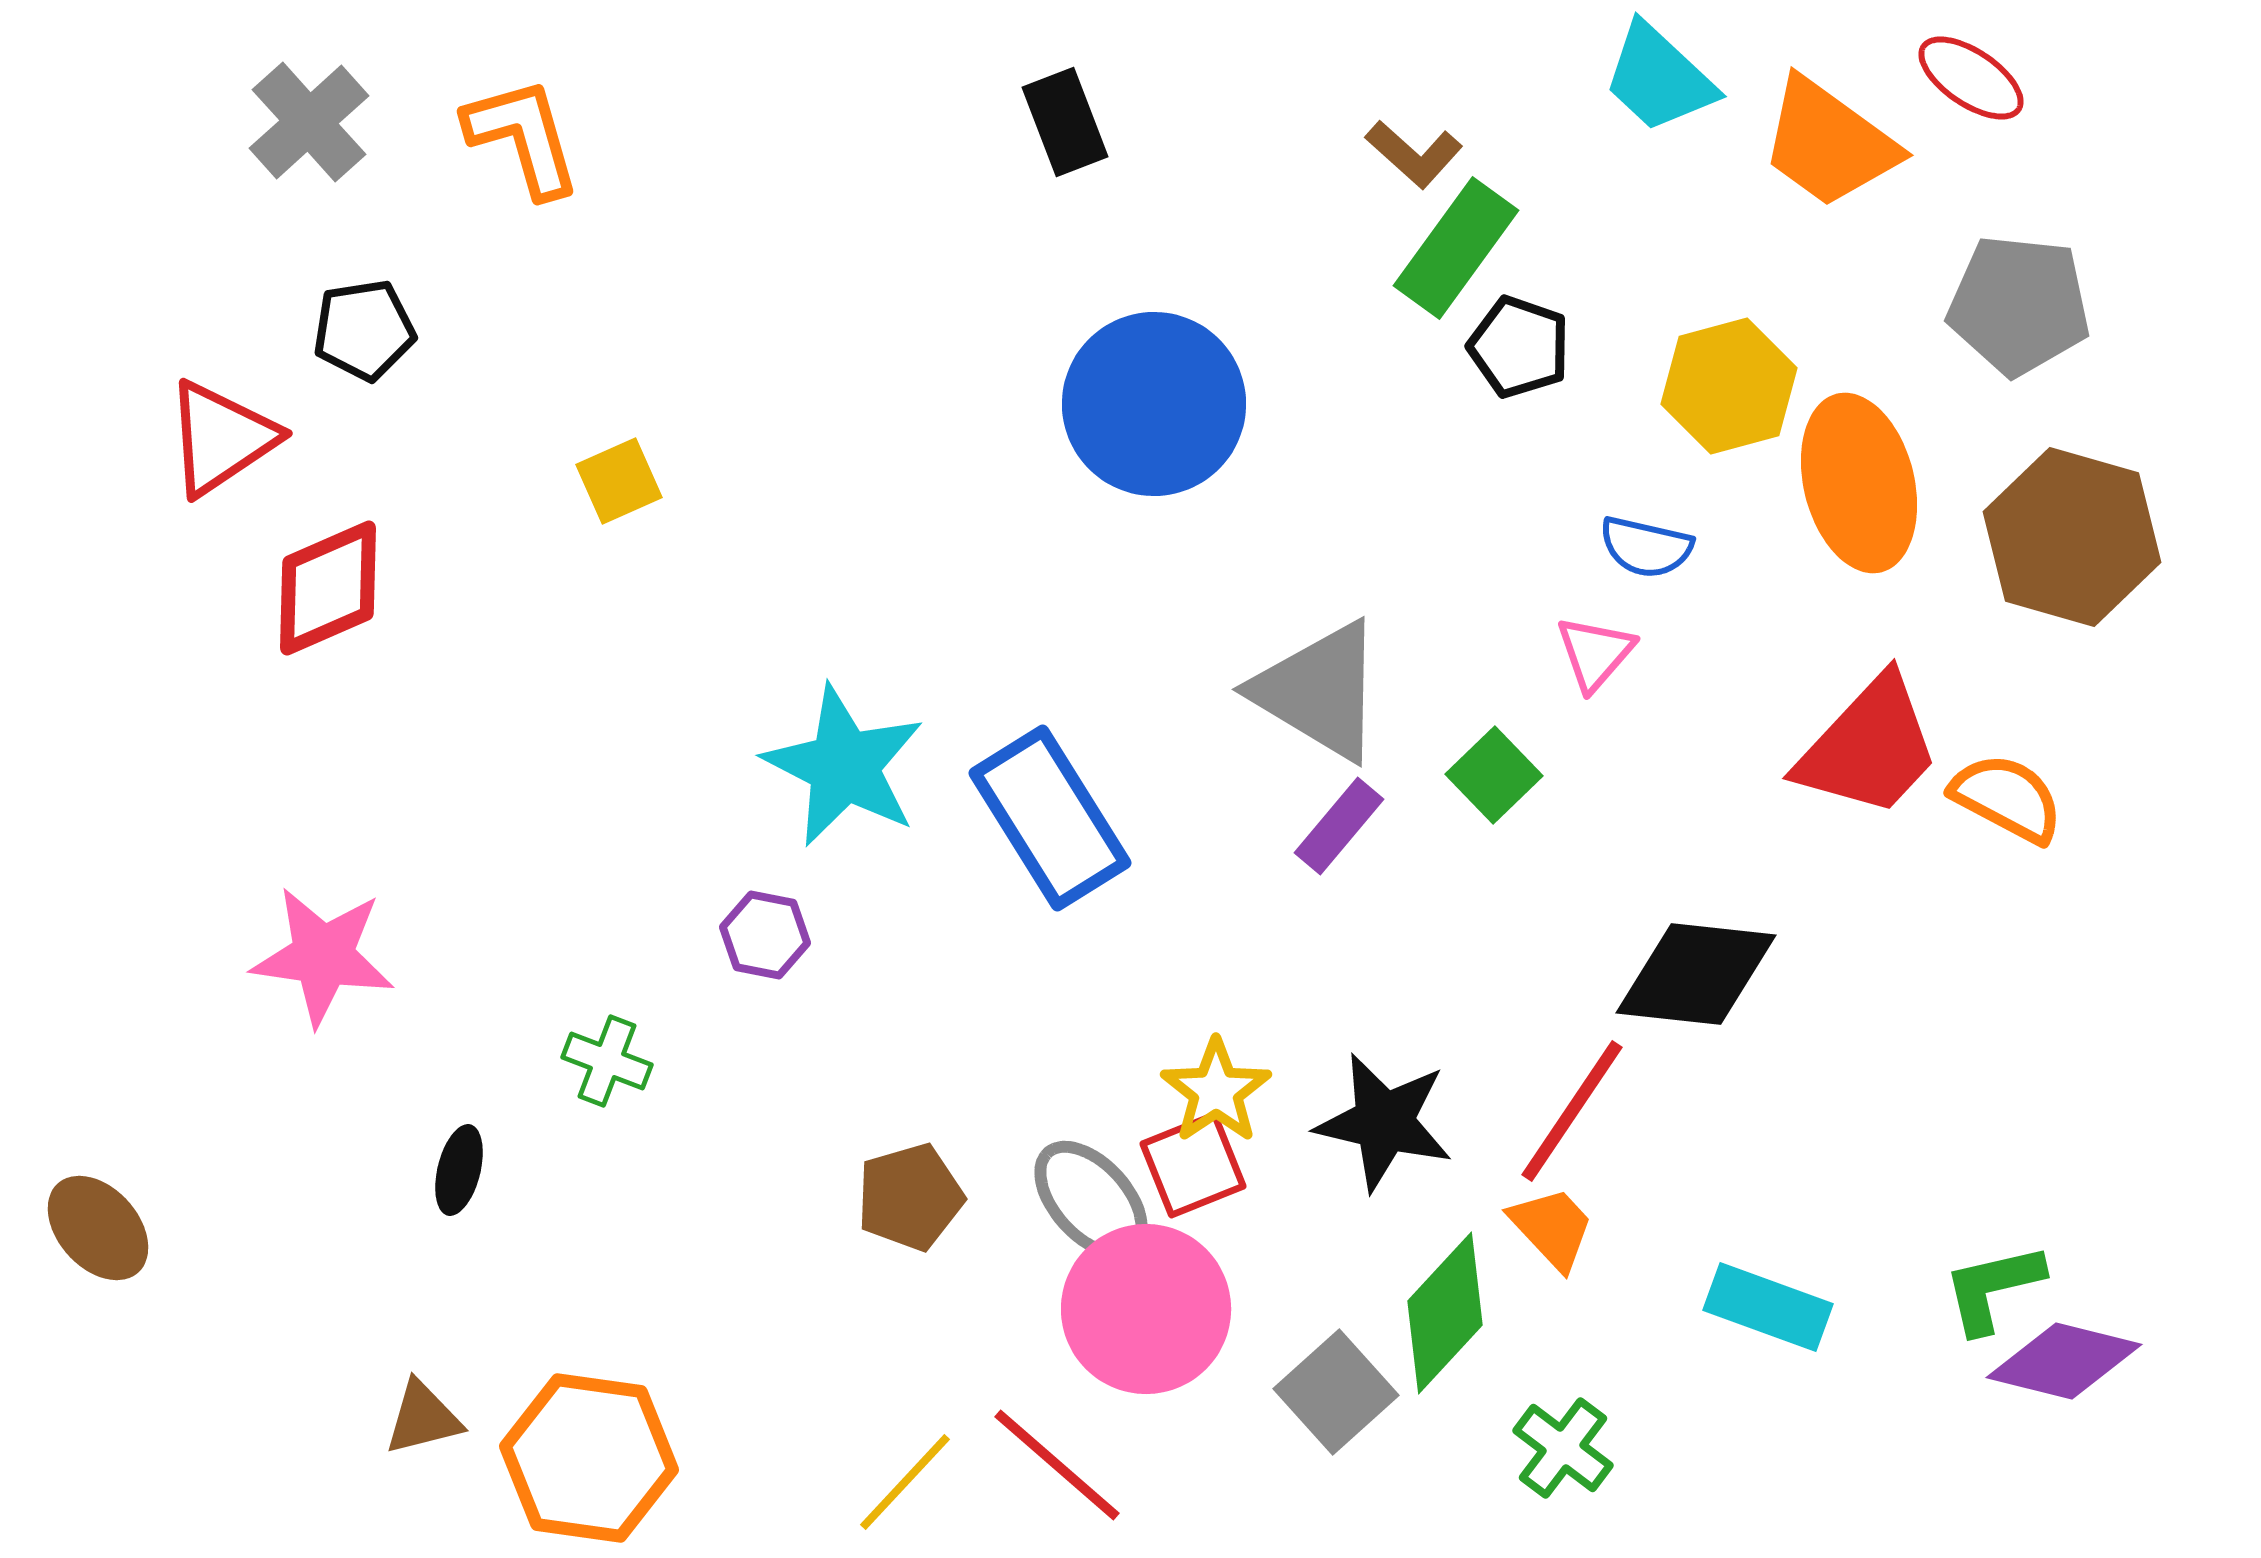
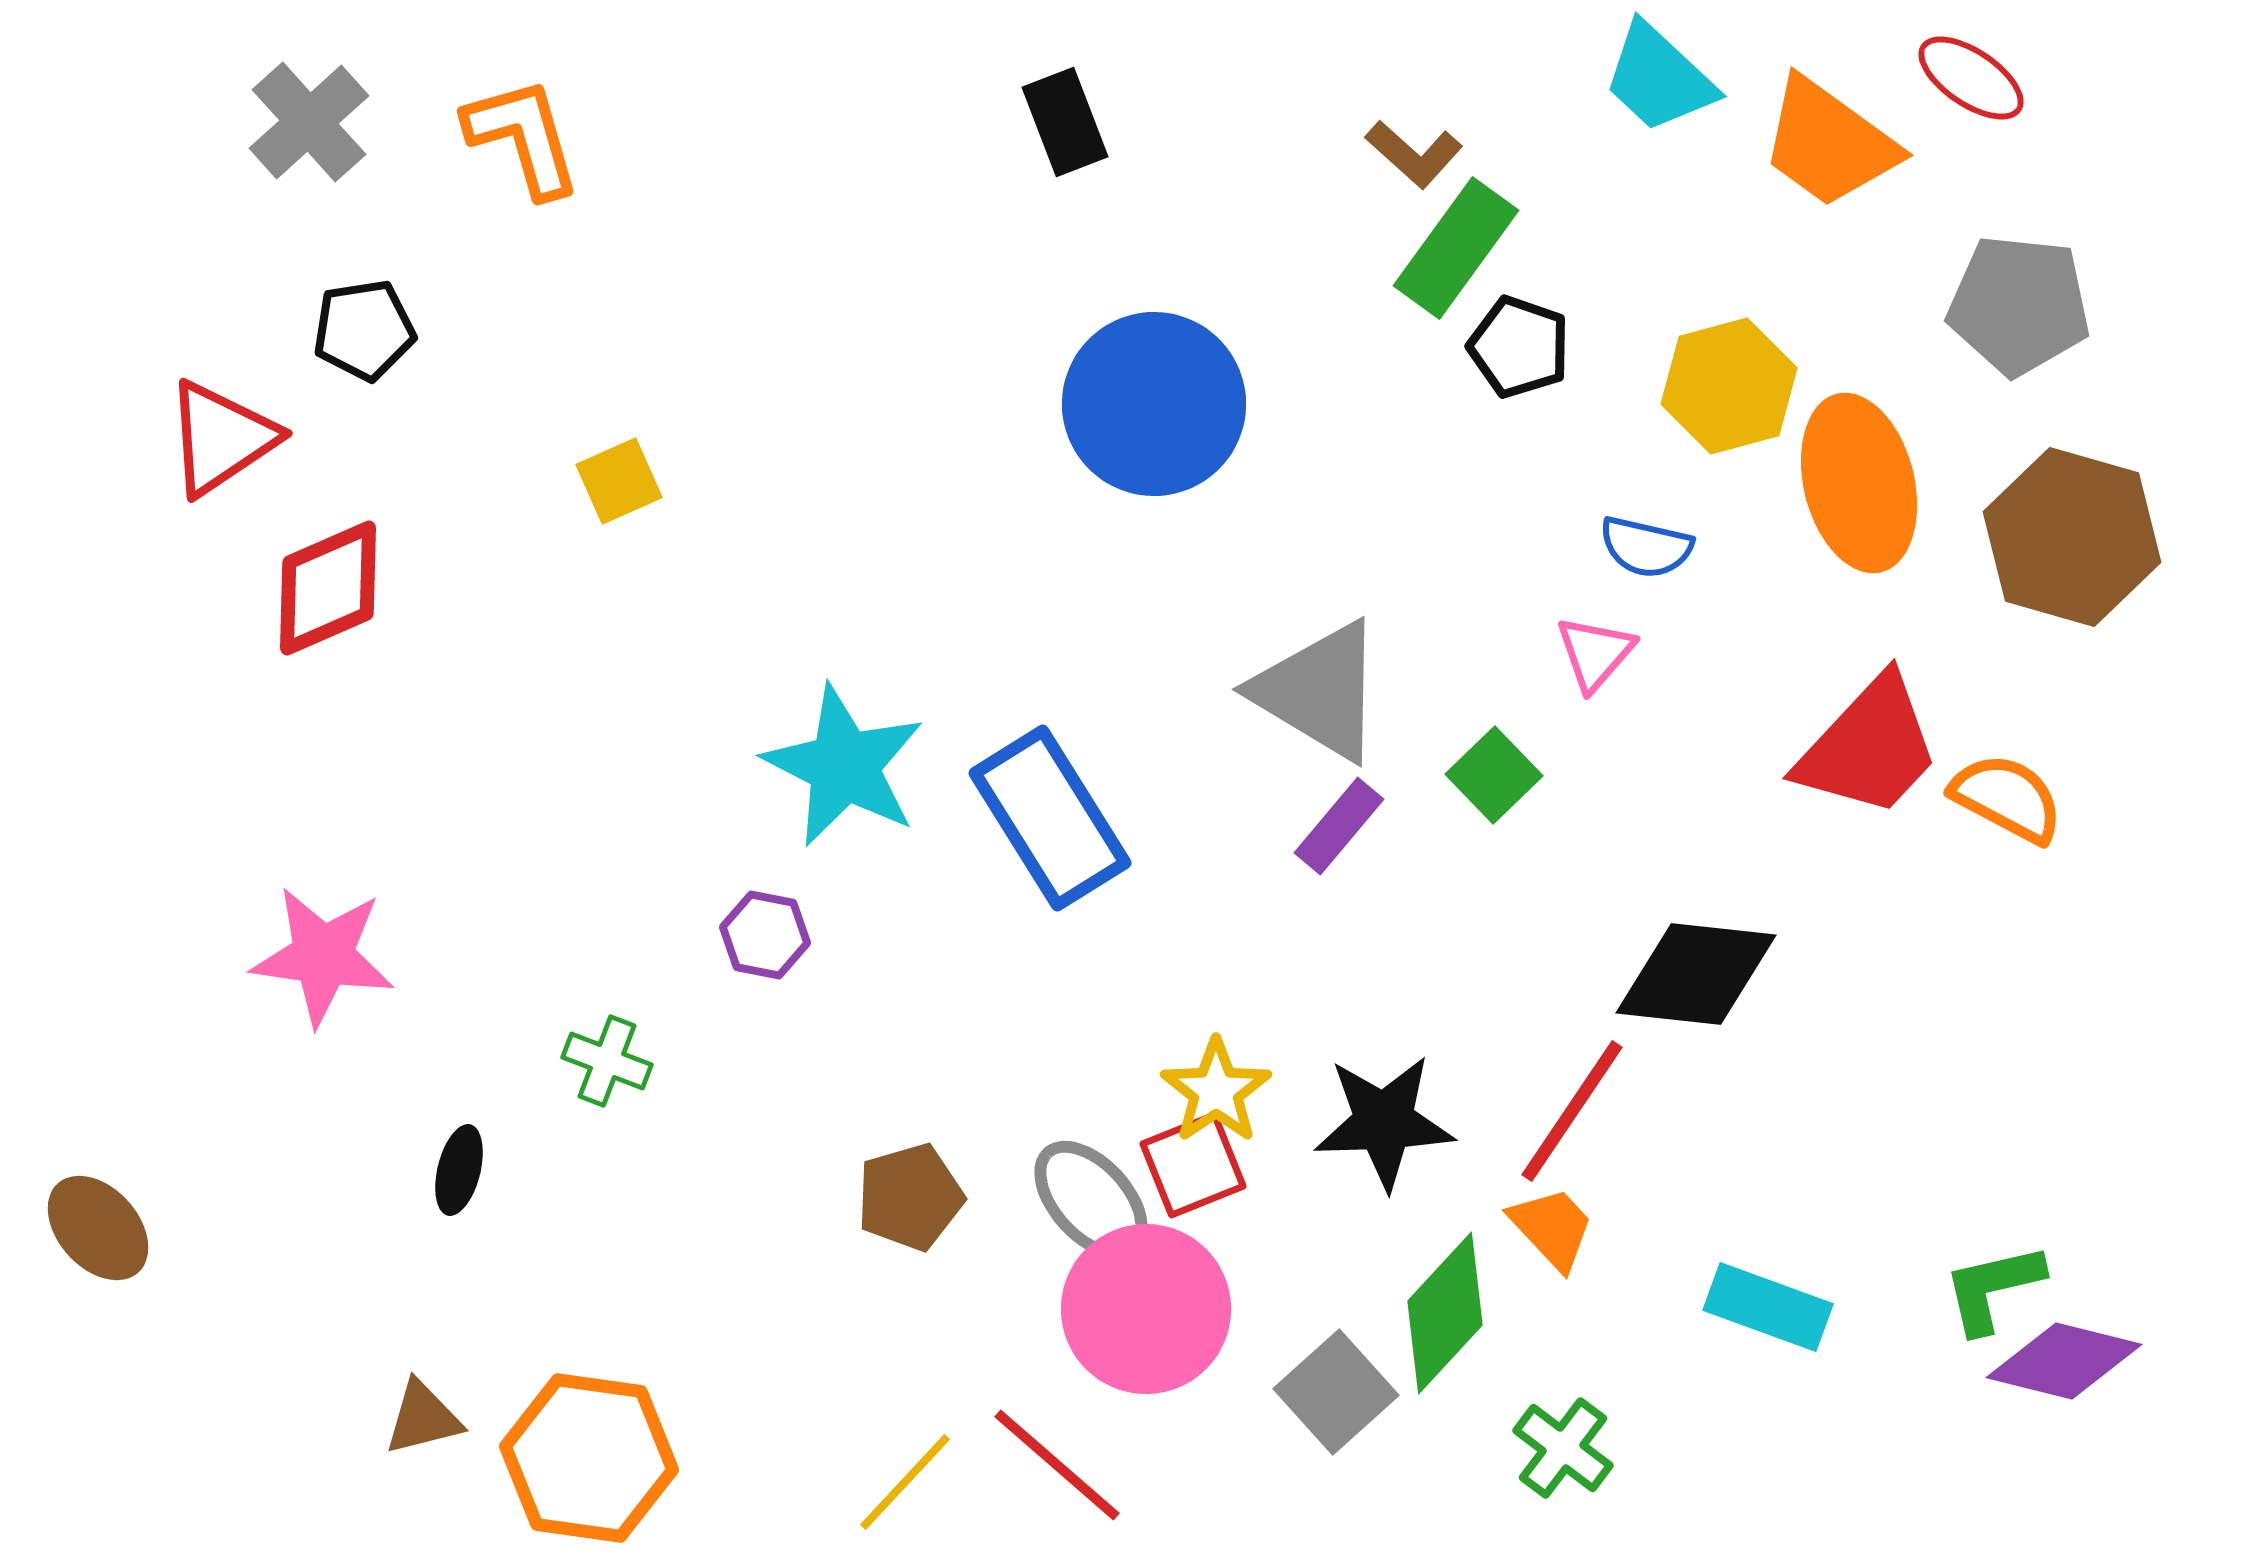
black star at (1384, 1122): rotated 15 degrees counterclockwise
